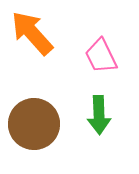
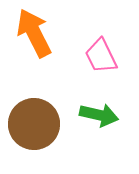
orange arrow: moved 2 px right; rotated 15 degrees clockwise
green arrow: rotated 75 degrees counterclockwise
